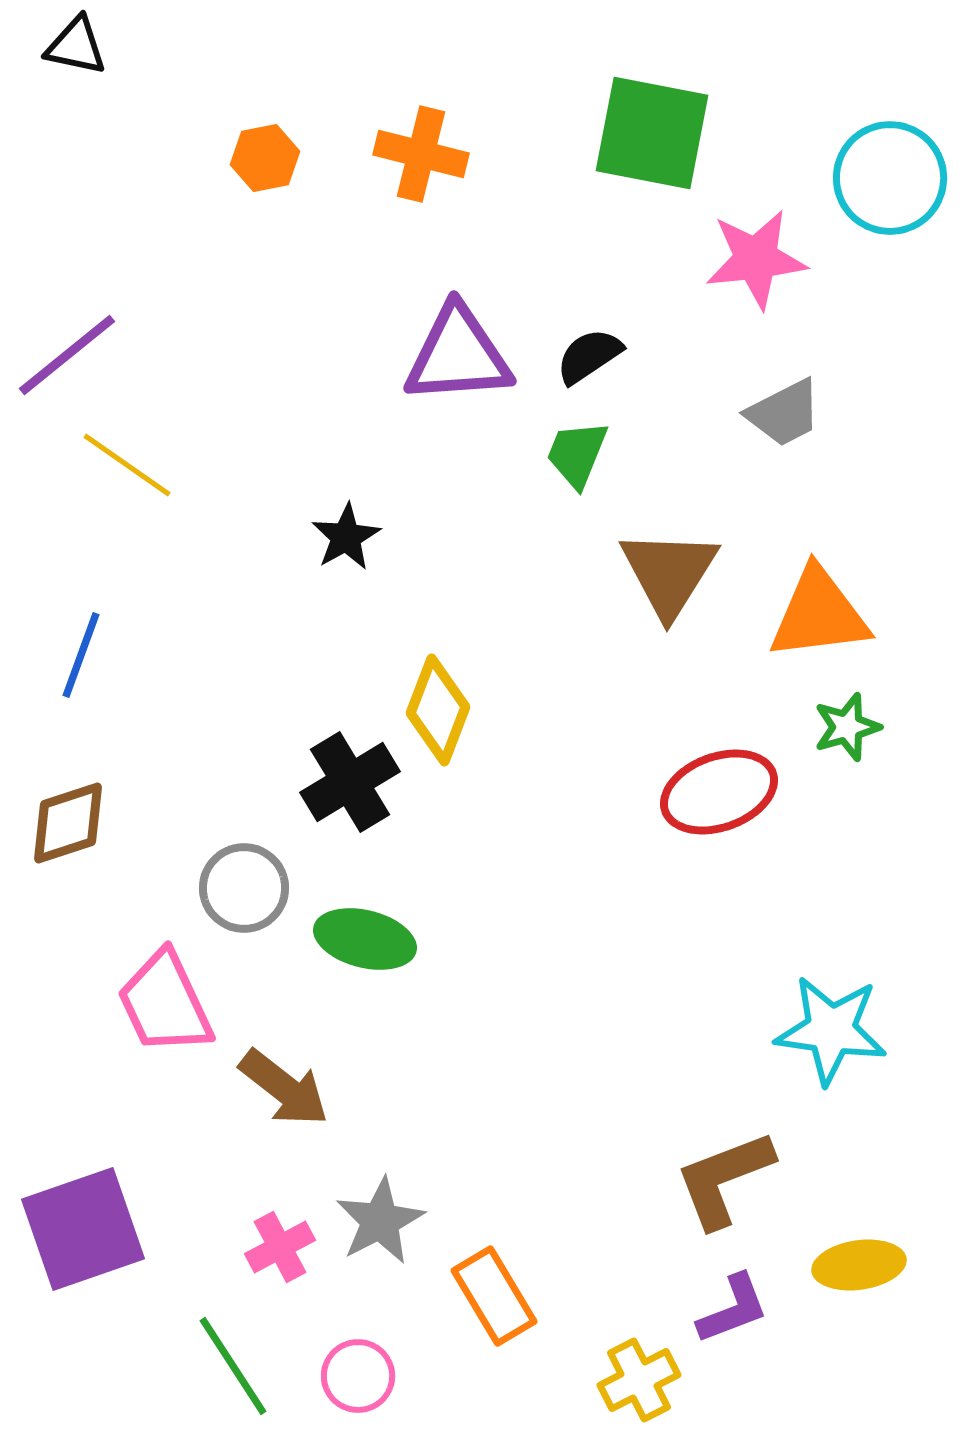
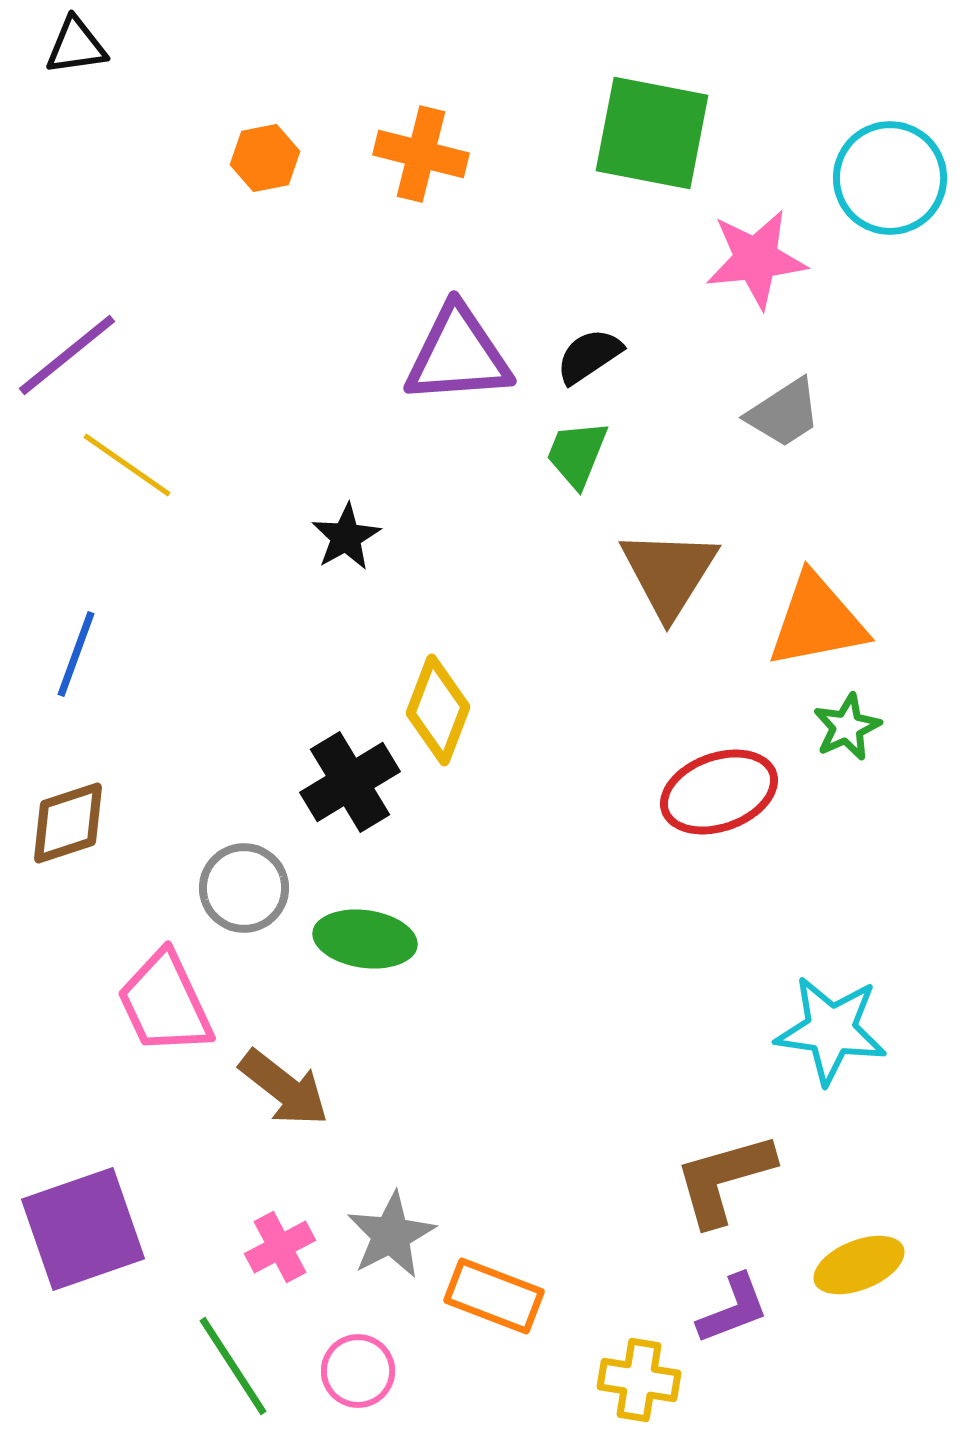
black triangle: rotated 20 degrees counterclockwise
gray trapezoid: rotated 6 degrees counterclockwise
orange triangle: moved 2 px left, 7 px down; rotated 4 degrees counterclockwise
blue line: moved 5 px left, 1 px up
green star: rotated 8 degrees counterclockwise
green ellipse: rotated 6 degrees counterclockwise
brown L-shape: rotated 5 degrees clockwise
gray star: moved 11 px right, 14 px down
yellow ellipse: rotated 14 degrees counterclockwise
orange rectangle: rotated 38 degrees counterclockwise
pink circle: moved 5 px up
yellow cross: rotated 36 degrees clockwise
